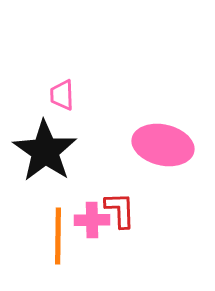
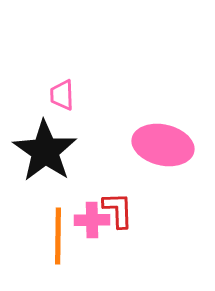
red L-shape: moved 2 px left
